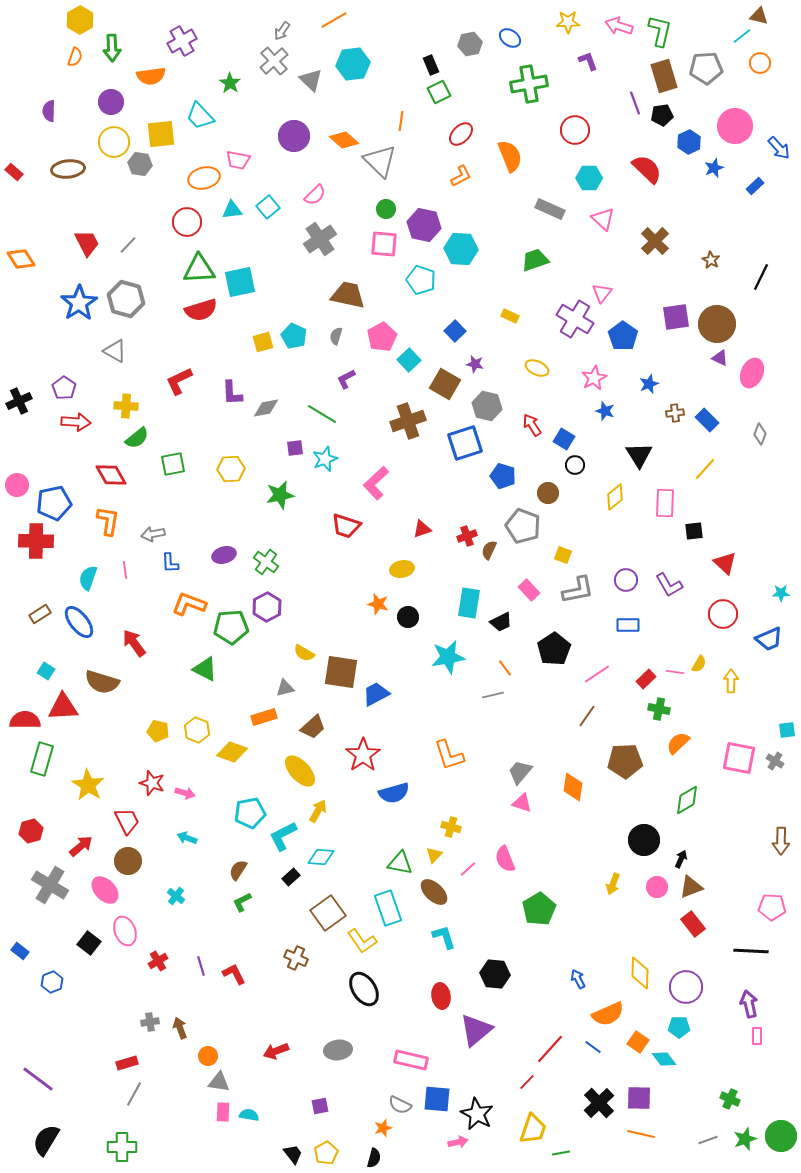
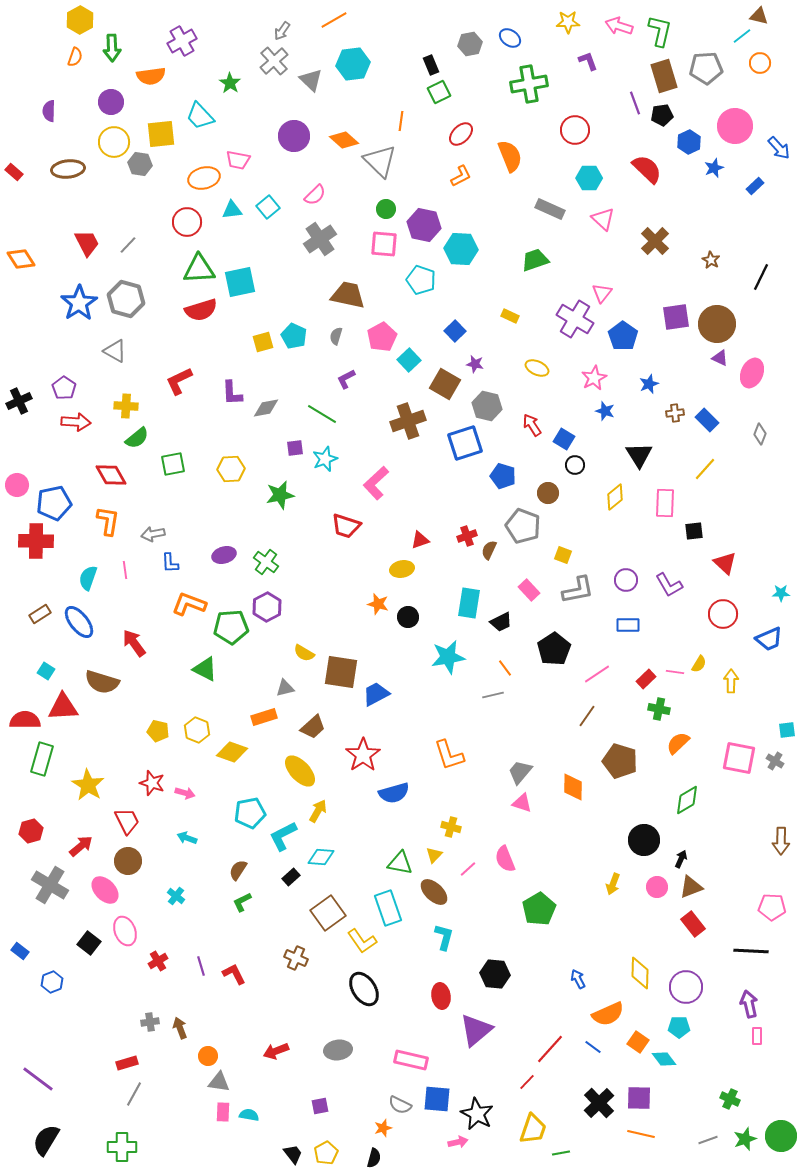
red triangle at (422, 529): moved 2 px left, 11 px down
brown pentagon at (625, 761): moved 5 px left; rotated 20 degrees clockwise
orange diamond at (573, 787): rotated 8 degrees counterclockwise
cyan L-shape at (444, 937): rotated 32 degrees clockwise
